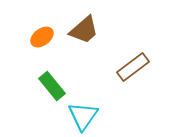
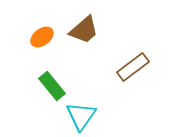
cyan triangle: moved 2 px left
